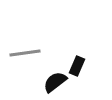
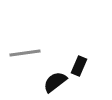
black rectangle: moved 2 px right
